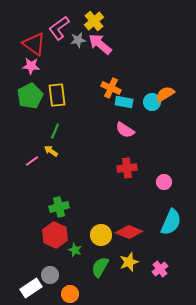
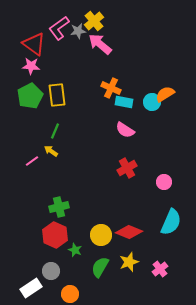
gray star: moved 9 px up
red cross: rotated 24 degrees counterclockwise
gray circle: moved 1 px right, 4 px up
